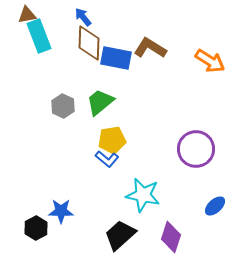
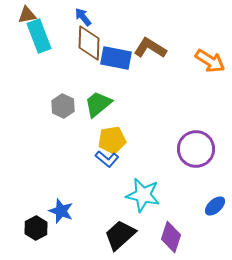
green trapezoid: moved 2 px left, 2 px down
blue star: rotated 20 degrees clockwise
